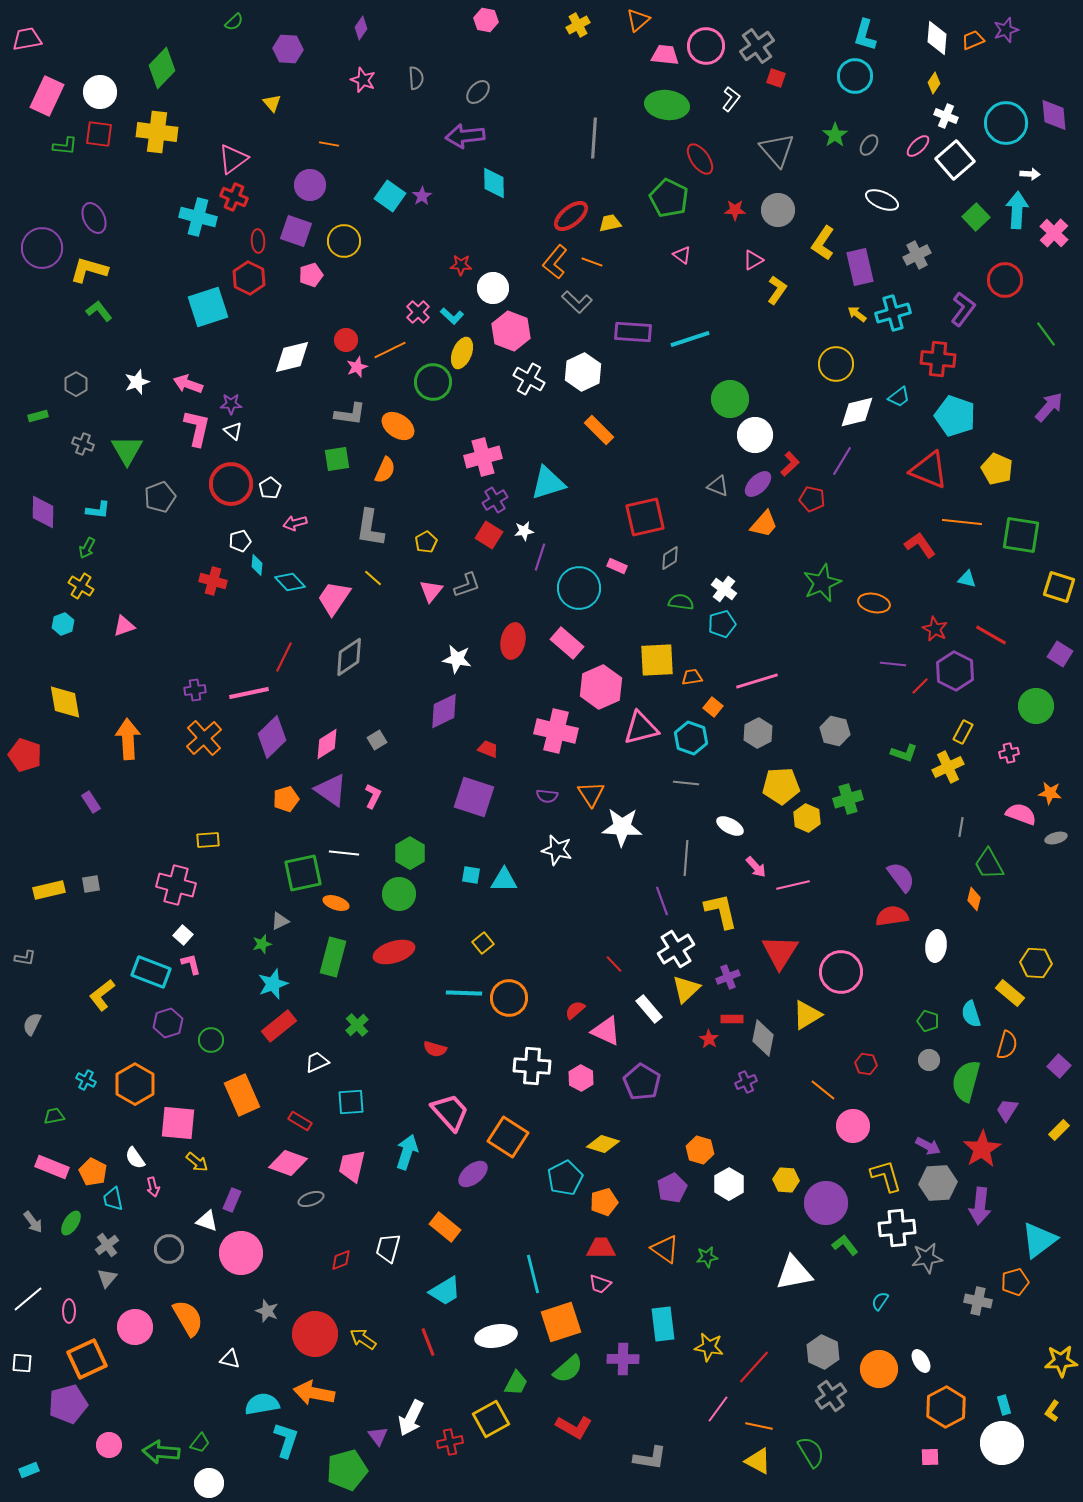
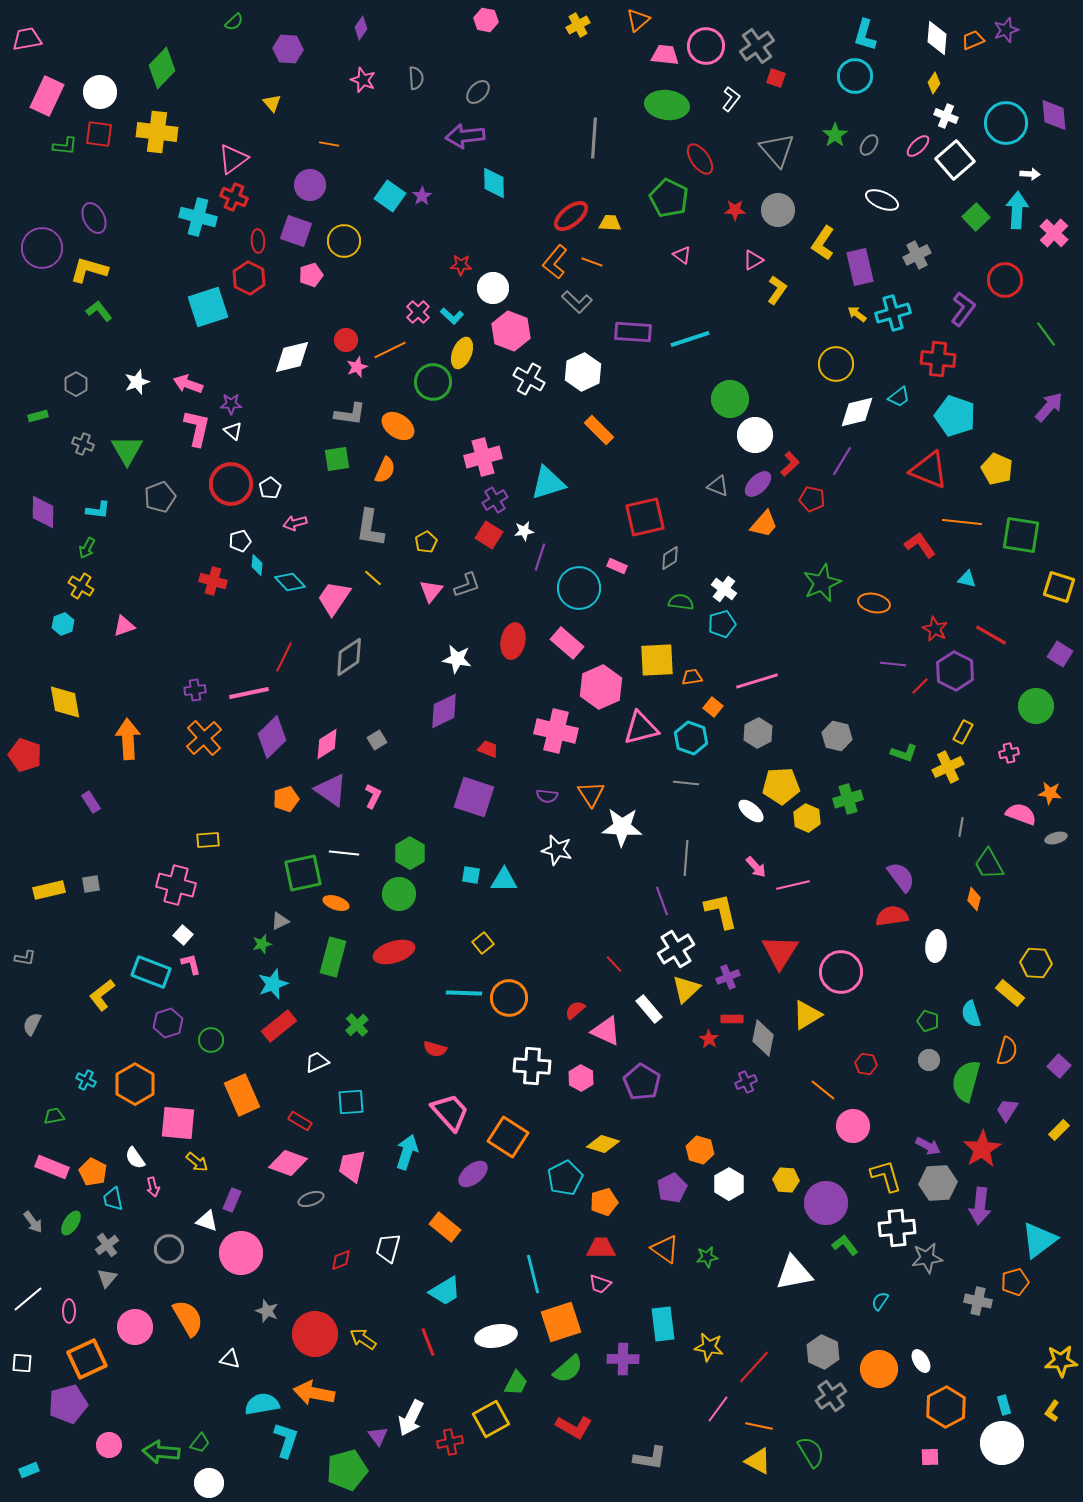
yellow trapezoid at (610, 223): rotated 15 degrees clockwise
gray hexagon at (835, 731): moved 2 px right, 5 px down
white ellipse at (730, 826): moved 21 px right, 15 px up; rotated 12 degrees clockwise
orange semicircle at (1007, 1045): moved 6 px down
